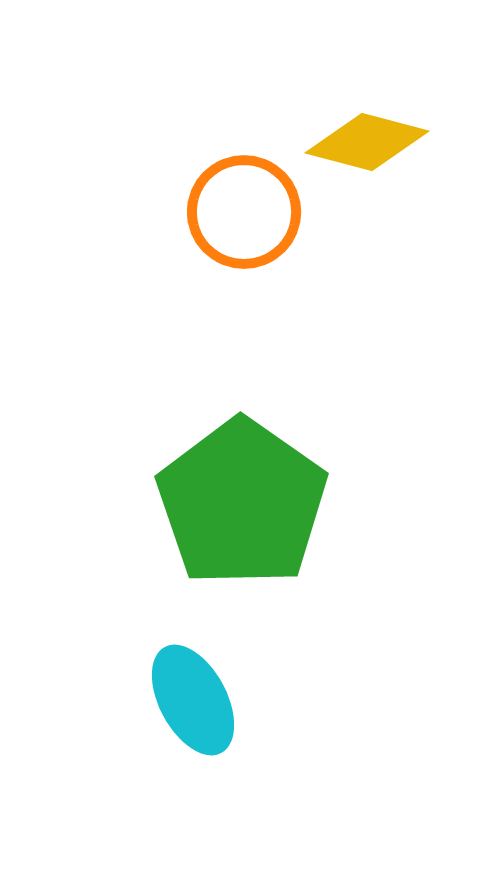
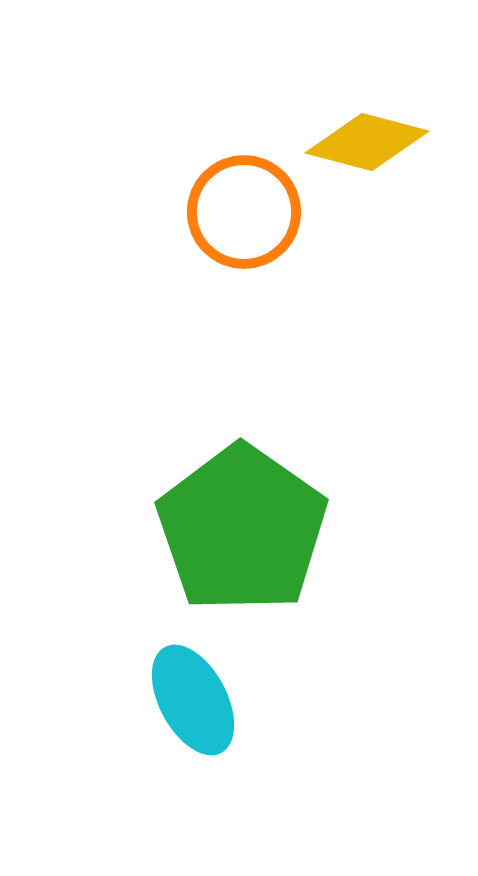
green pentagon: moved 26 px down
